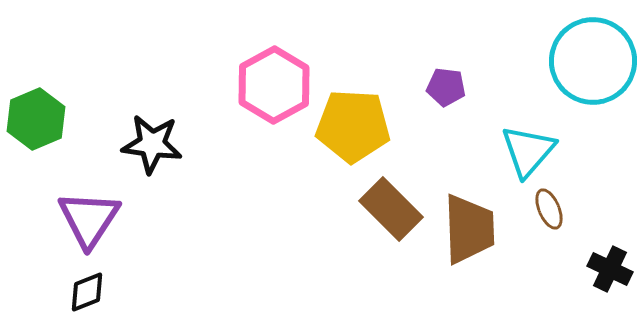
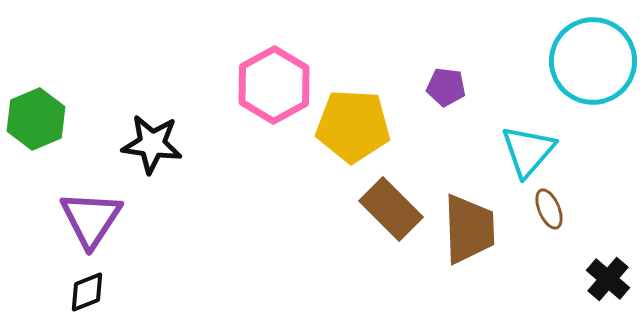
purple triangle: moved 2 px right
black cross: moved 2 px left, 10 px down; rotated 15 degrees clockwise
